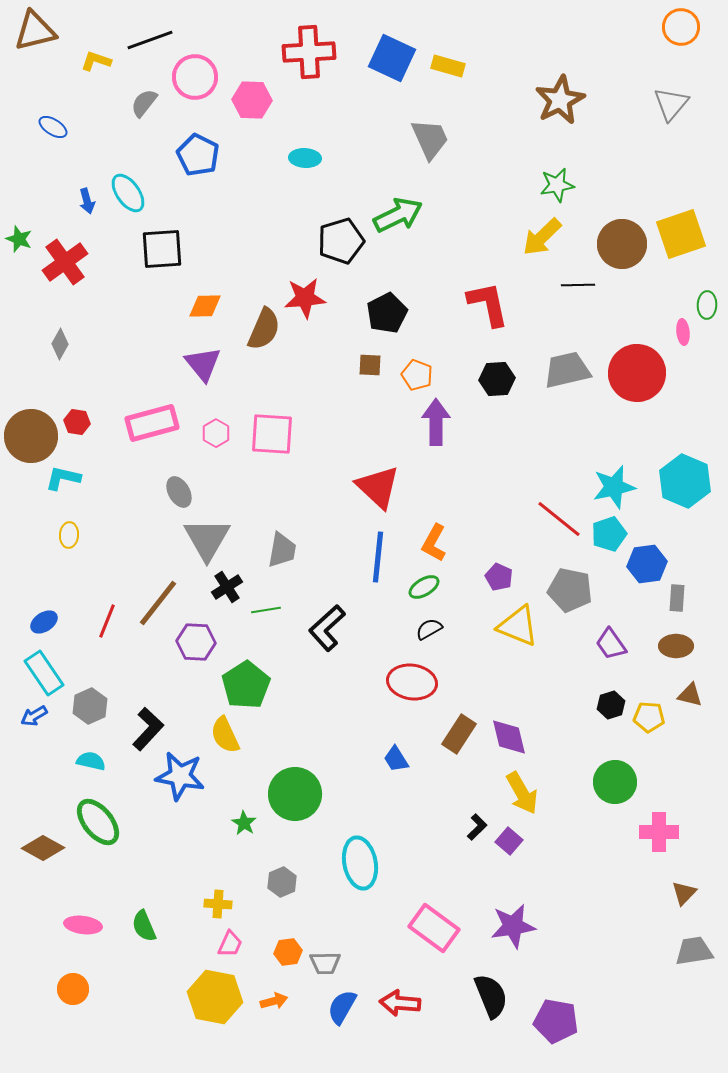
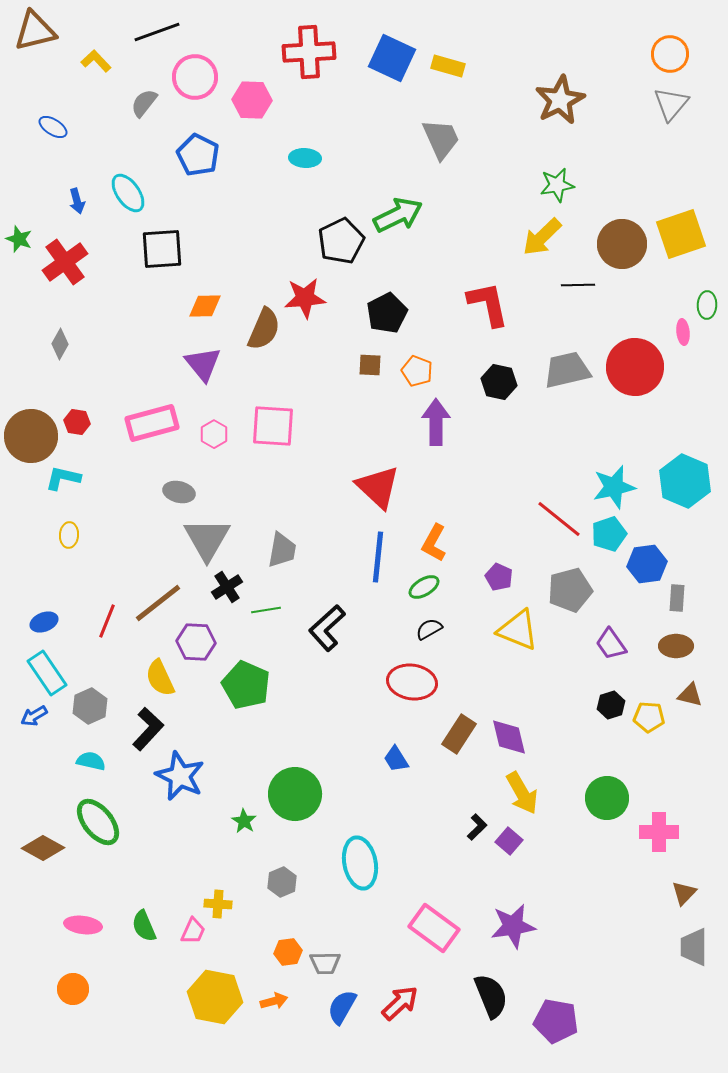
orange circle at (681, 27): moved 11 px left, 27 px down
black line at (150, 40): moved 7 px right, 8 px up
yellow L-shape at (96, 61): rotated 28 degrees clockwise
gray trapezoid at (430, 139): moved 11 px right
blue arrow at (87, 201): moved 10 px left
black pentagon at (341, 241): rotated 9 degrees counterclockwise
red circle at (637, 373): moved 2 px left, 6 px up
orange pentagon at (417, 375): moved 4 px up
black hexagon at (497, 379): moved 2 px right, 3 px down; rotated 16 degrees clockwise
pink hexagon at (216, 433): moved 2 px left, 1 px down
pink square at (272, 434): moved 1 px right, 8 px up
gray ellipse at (179, 492): rotated 48 degrees counterclockwise
gray pentagon at (570, 590): rotated 27 degrees counterclockwise
brown line at (158, 603): rotated 14 degrees clockwise
blue ellipse at (44, 622): rotated 12 degrees clockwise
yellow triangle at (518, 626): moved 4 px down
cyan rectangle at (44, 673): moved 3 px right
green pentagon at (246, 685): rotated 15 degrees counterclockwise
yellow semicircle at (225, 735): moved 65 px left, 57 px up
blue star at (180, 776): rotated 15 degrees clockwise
green circle at (615, 782): moved 8 px left, 16 px down
green star at (244, 823): moved 2 px up
pink trapezoid at (230, 944): moved 37 px left, 13 px up
gray trapezoid at (694, 951): moved 4 px up; rotated 81 degrees counterclockwise
red arrow at (400, 1003): rotated 132 degrees clockwise
